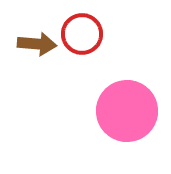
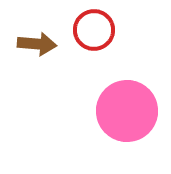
red circle: moved 12 px right, 4 px up
